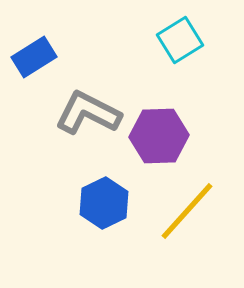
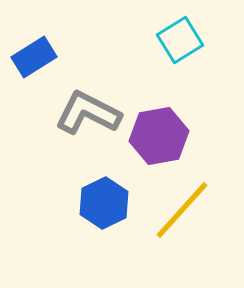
purple hexagon: rotated 8 degrees counterclockwise
yellow line: moved 5 px left, 1 px up
